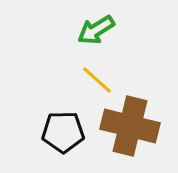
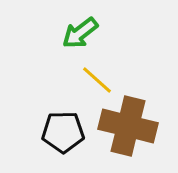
green arrow: moved 16 px left, 3 px down; rotated 6 degrees counterclockwise
brown cross: moved 2 px left
